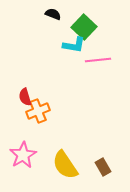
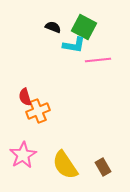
black semicircle: moved 13 px down
green square: rotated 15 degrees counterclockwise
